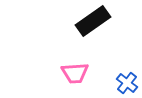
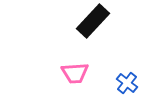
black rectangle: rotated 12 degrees counterclockwise
